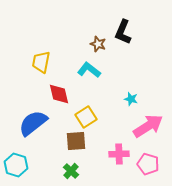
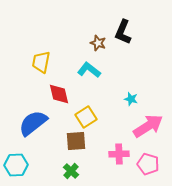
brown star: moved 1 px up
cyan hexagon: rotated 20 degrees counterclockwise
